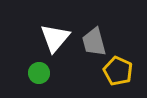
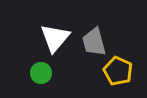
green circle: moved 2 px right
